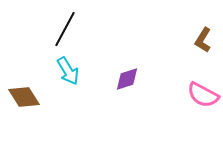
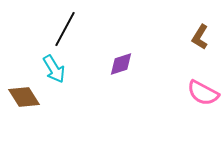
brown L-shape: moved 3 px left, 3 px up
cyan arrow: moved 14 px left, 2 px up
purple diamond: moved 6 px left, 15 px up
pink semicircle: moved 2 px up
